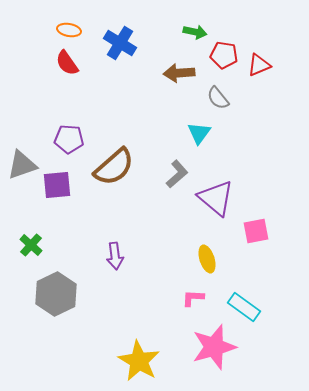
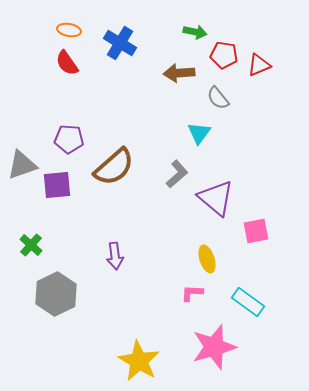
pink L-shape: moved 1 px left, 5 px up
cyan rectangle: moved 4 px right, 5 px up
